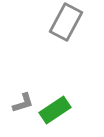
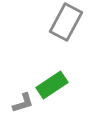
green rectangle: moved 3 px left, 25 px up
